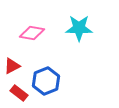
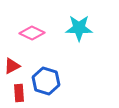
pink diamond: rotated 15 degrees clockwise
blue hexagon: rotated 20 degrees counterclockwise
red rectangle: rotated 48 degrees clockwise
